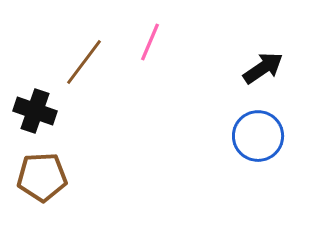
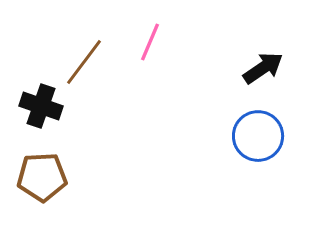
black cross: moved 6 px right, 5 px up
